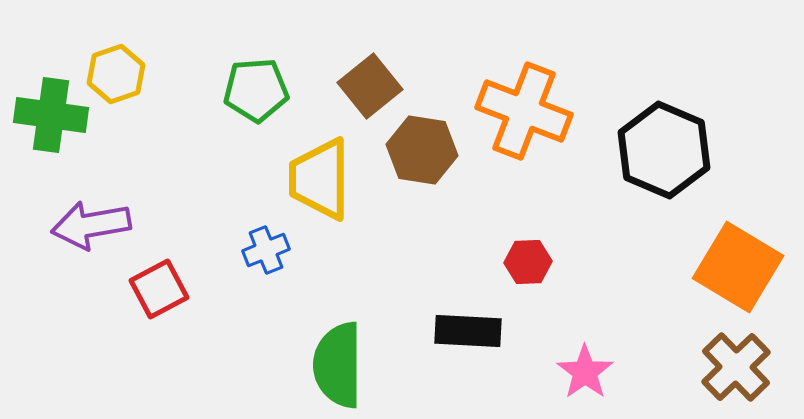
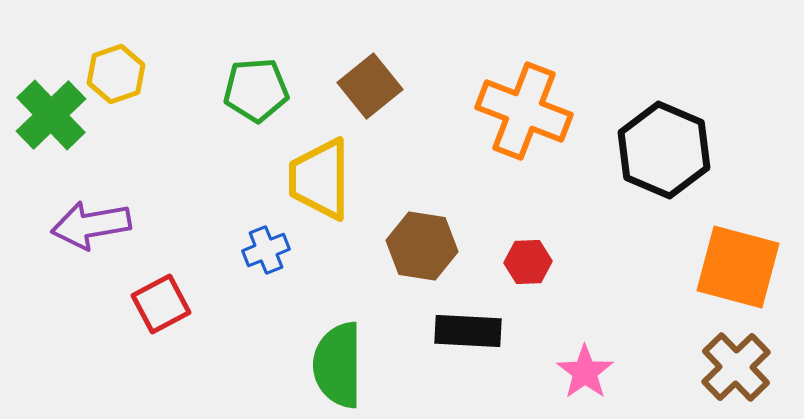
green cross: rotated 38 degrees clockwise
brown hexagon: moved 96 px down
orange square: rotated 16 degrees counterclockwise
red square: moved 2 px right, 15 px down
